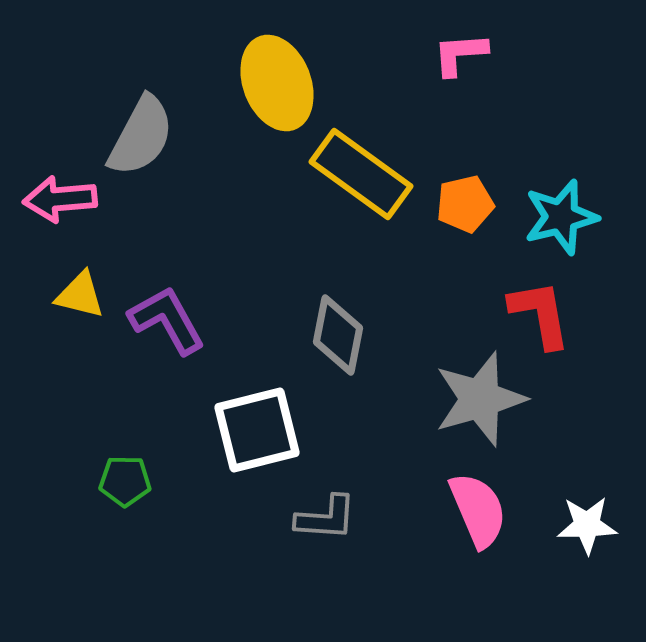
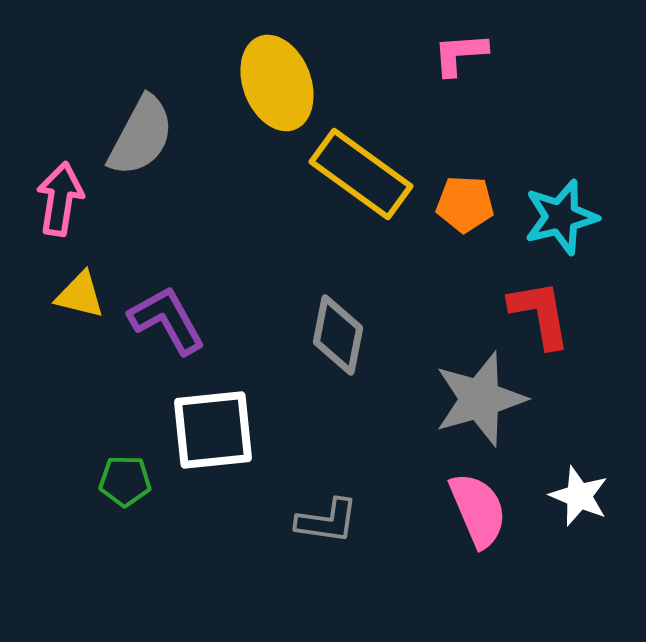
pink arrow: rotated 104 degrees clockwise
orange pentagon: rotated 16 degrees clockwise
white square: moved 44 px left; rotated 8 degrees clockwise
gray L-shape: moved 1 px right, 3 px down; rotated 4 degrees clockwise
white star: moved 8 px left, 29 px up; rotated 24 degrees clockwise
